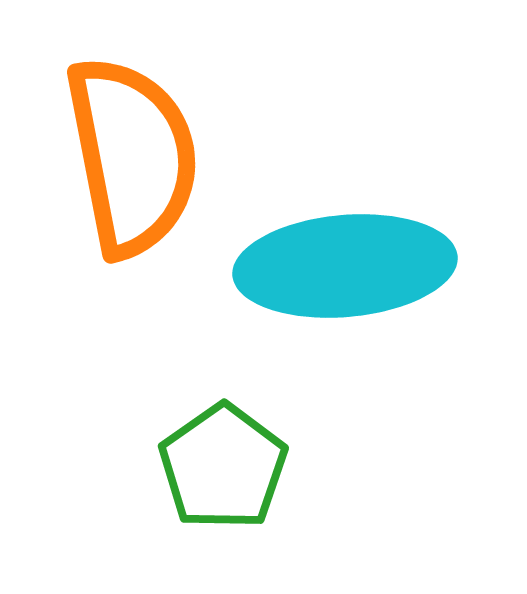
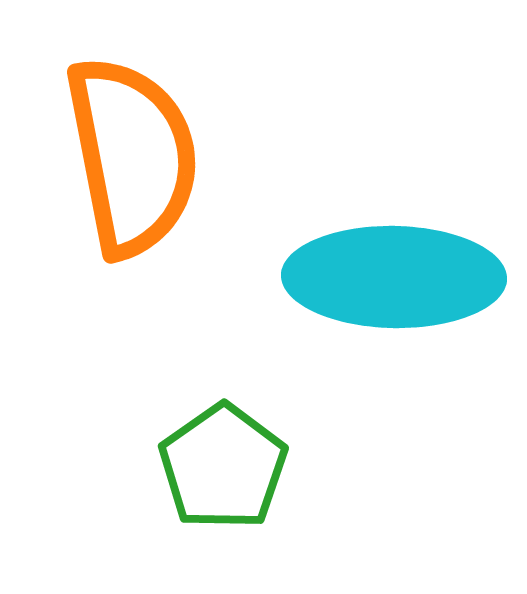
cyan ellipse: moved 49 px right, 11 px down; rotated 6 degrees clockwise
